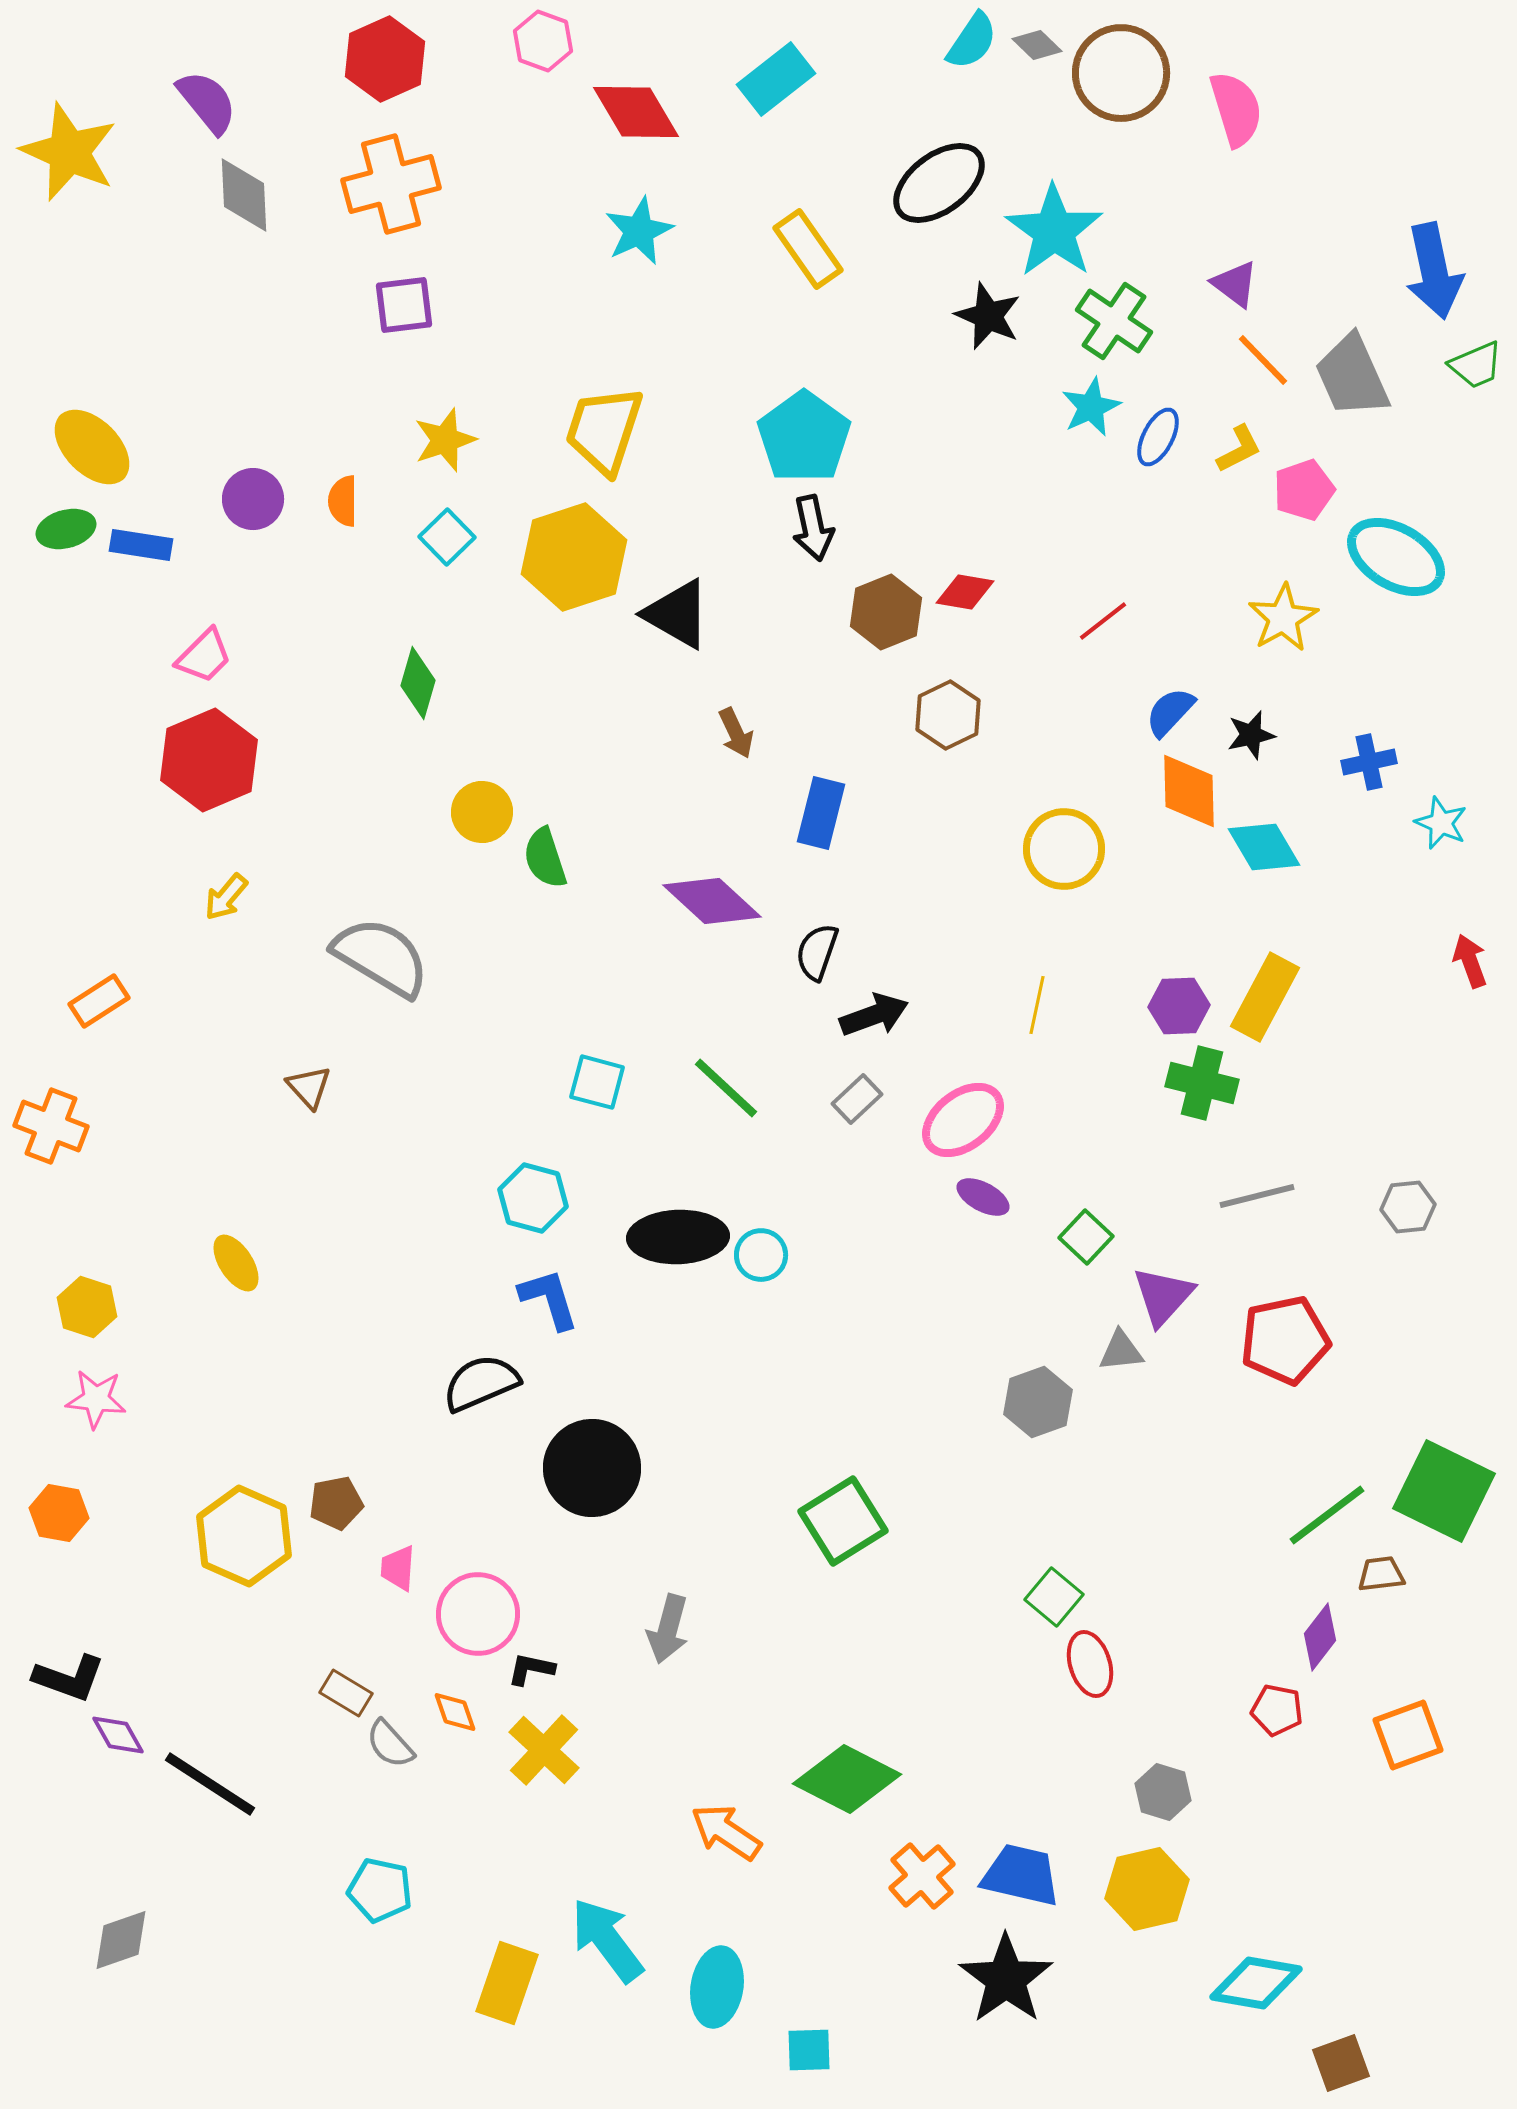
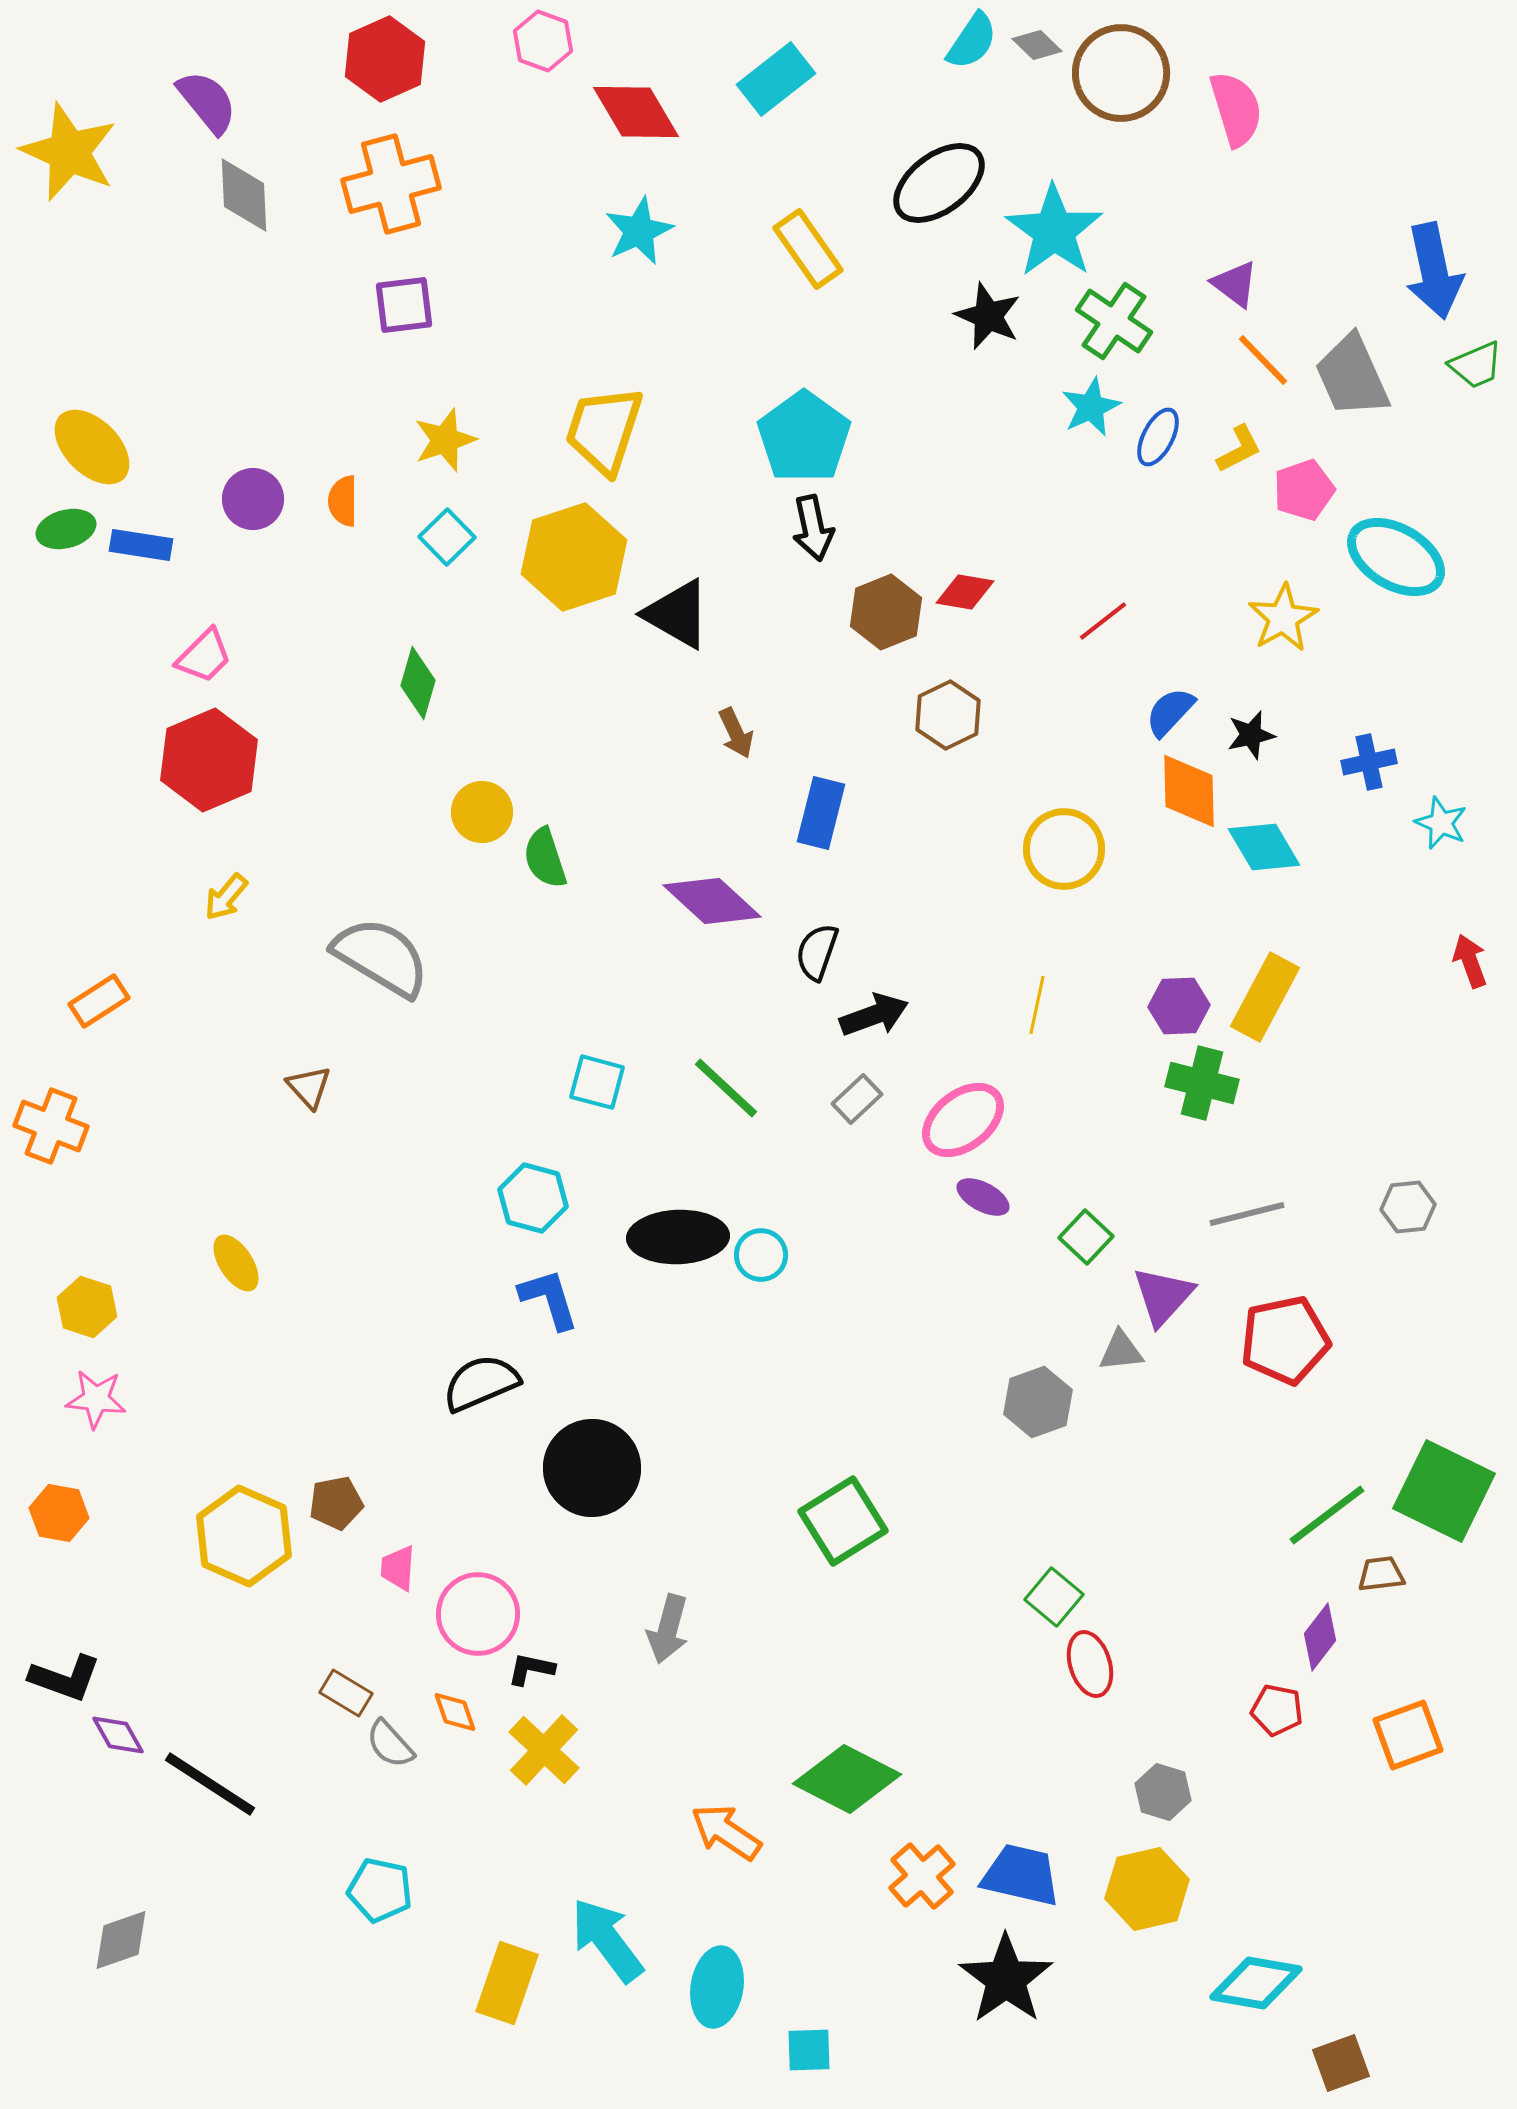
gray line at (1257, 1196): moved 10 px left, 18 px down
black L-shape at (69, 1678): moved 4 px left
